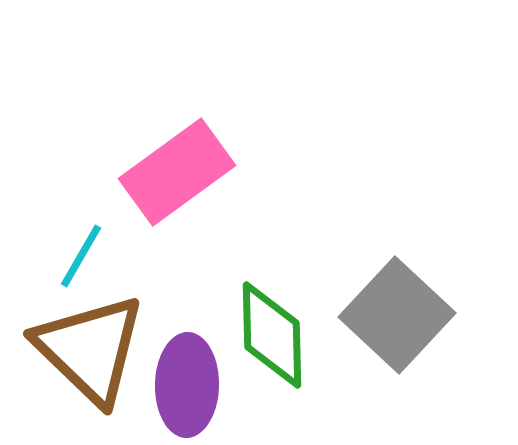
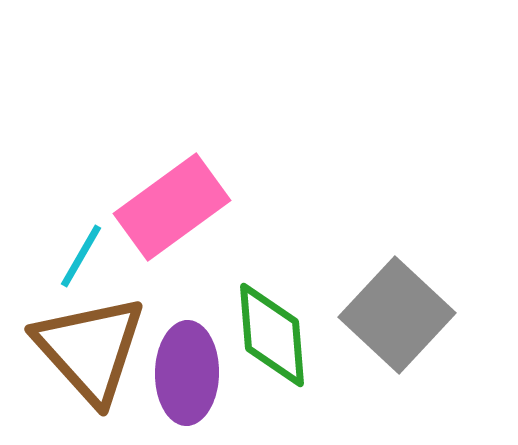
pink rectangle: moved 5 px left, 35 px down
green diamond: rotated 3 degrees counterclockwise
brown triangle: rotated 4 degrees clockwise
purple ellipse: moved 12 px up
